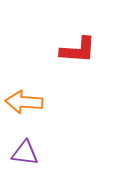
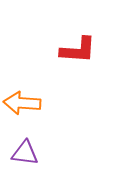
orange arrow: moved 2 px left, 1 px down
